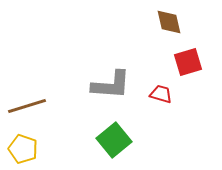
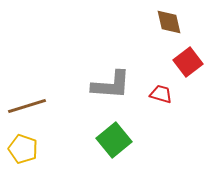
red square: rotated 20 degrees counterclockwise
